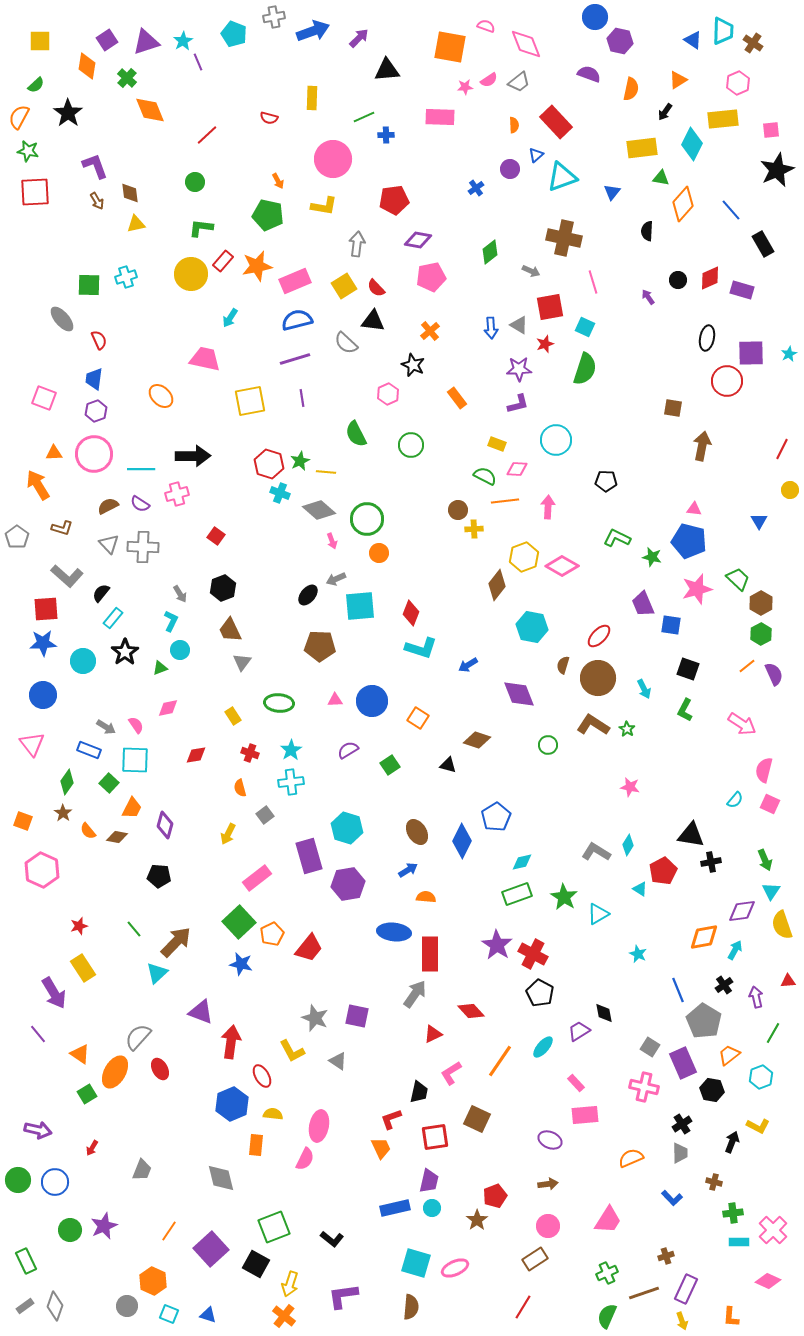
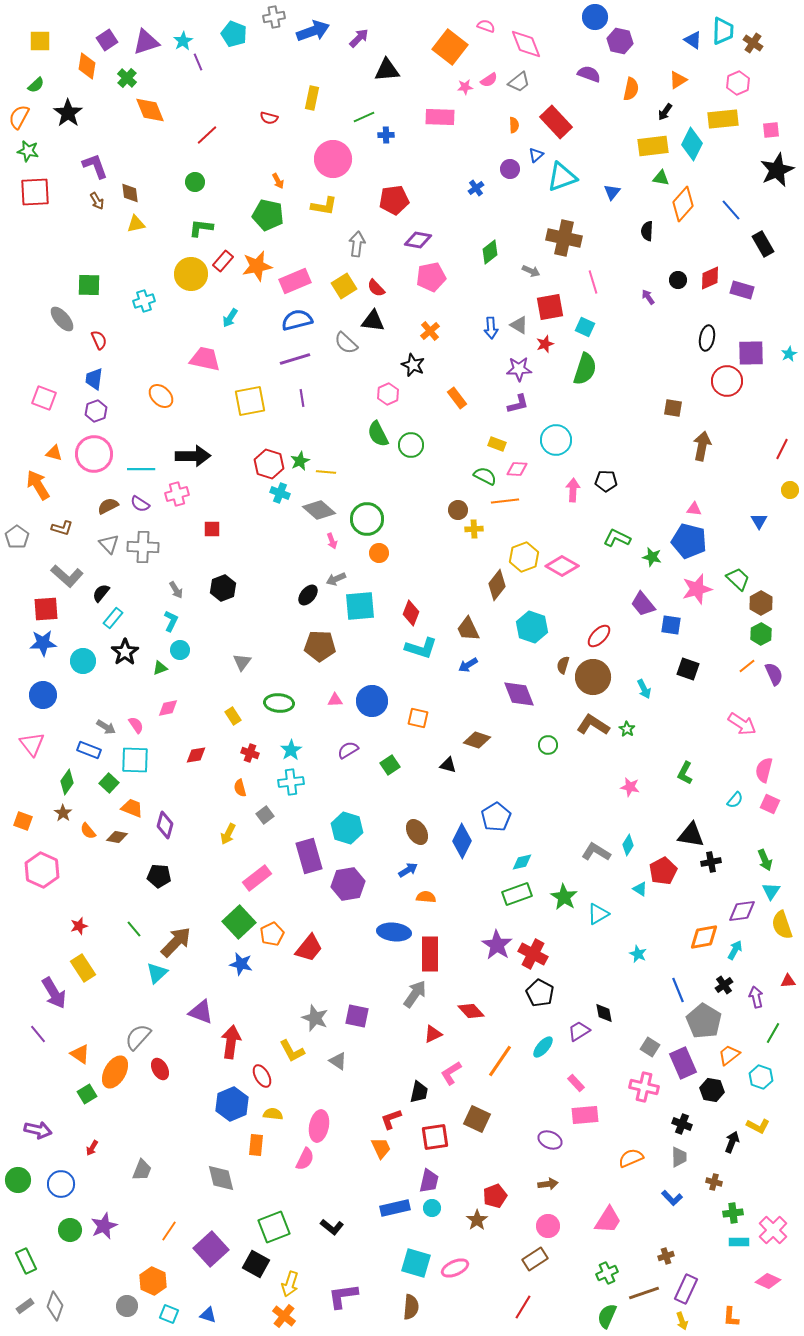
orange square at (450, 47): rotated 28 degrees clockwise
yellow rectangle at (312, 98): rotated 10 degrees clockwise
yellow rectangle at (642, 148): moved 11 px right, 2 px up
cyan cross at (126, 277): moved 18 px right, 24 px down
green semicircle at (356, 434): moved 22 px right
orange triangle at (54, 453): rotated 18 degrees clockwise
pink arrow at (548, 507): moved 25 px right, 17 px up
red square at (216, 536): moved 4 px left, 7 px up; rotated 36 degrees counterclockwise
gray arrow at (180, 594): moved 4 px left, 4 px up
purple trapezoid at (643, 604): rotated 16 degrees counterclockwise
cyan hexagon at (532, 627): rotated 8 degrees clockwise
brown trapezoid at (230, 630): moved 238 px right, 1 px up
brown circle at (598, 678): moved 5 px left, 1 px up
green L-shape at (685, 710): moved 63 px down
orange square at (418, 718): rotated 20 degrees counterclockwise
orange trapezoid at (132, 808): rotated 95 degrees counterclockwise
cyan hexagon at (761, 1077): rotated 20 degrees counterclockwise
black cross at (682, 1124): rotated 36 degrees counterclockwise
gray trapezoid at (680, 1153): moved 1 px left, 4 px down
blue circle at (55, 1182): moved 6 px right, 2 px down
black L-shape at (332, 1239): moved 12 px up
